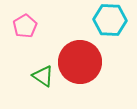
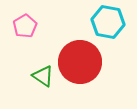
cyan hexagon: moved 2 px left, 2 px down; rotated 8 degrees clockwise
